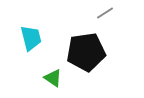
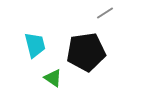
cyan trapezoid: moved 4 px right, 7 px down
